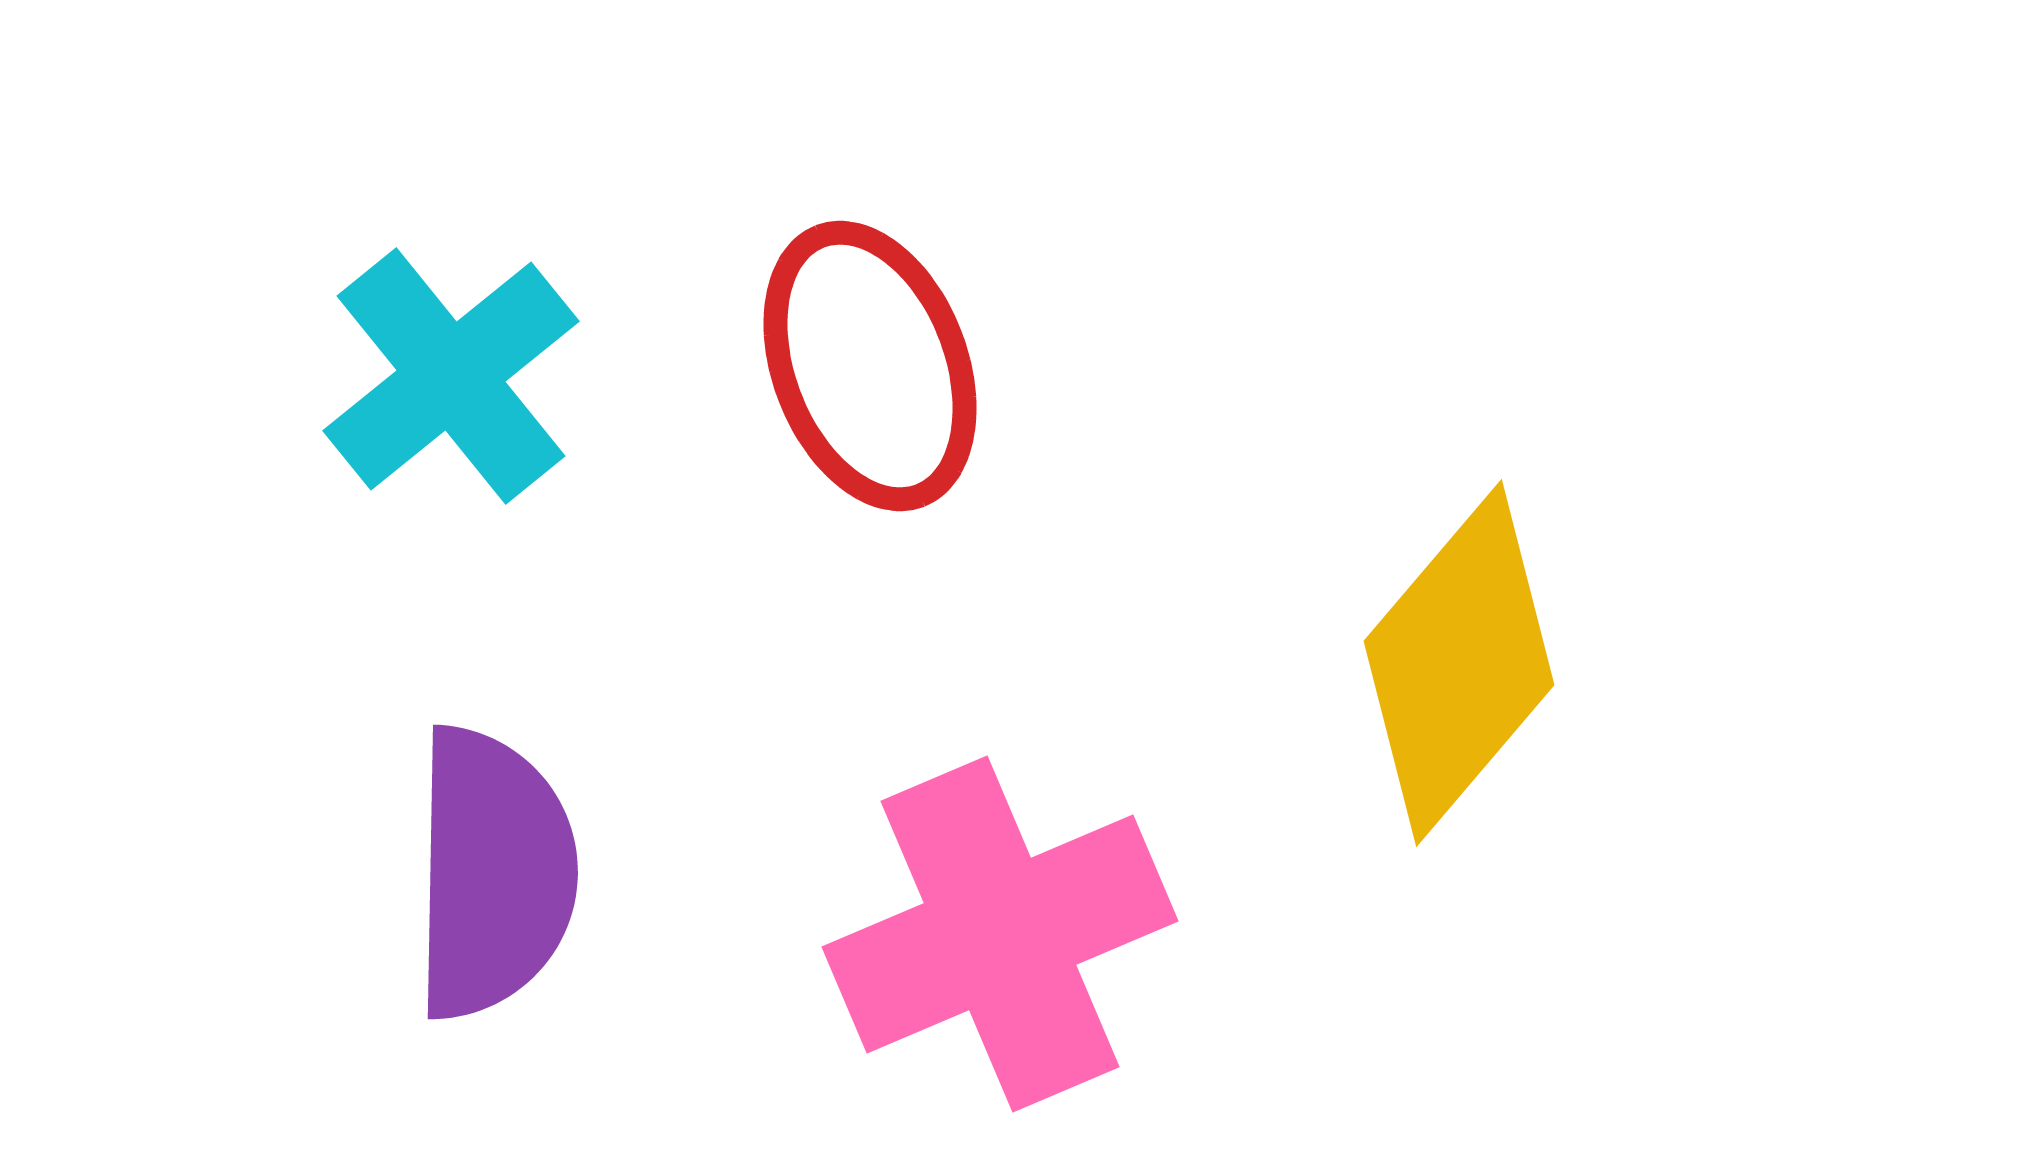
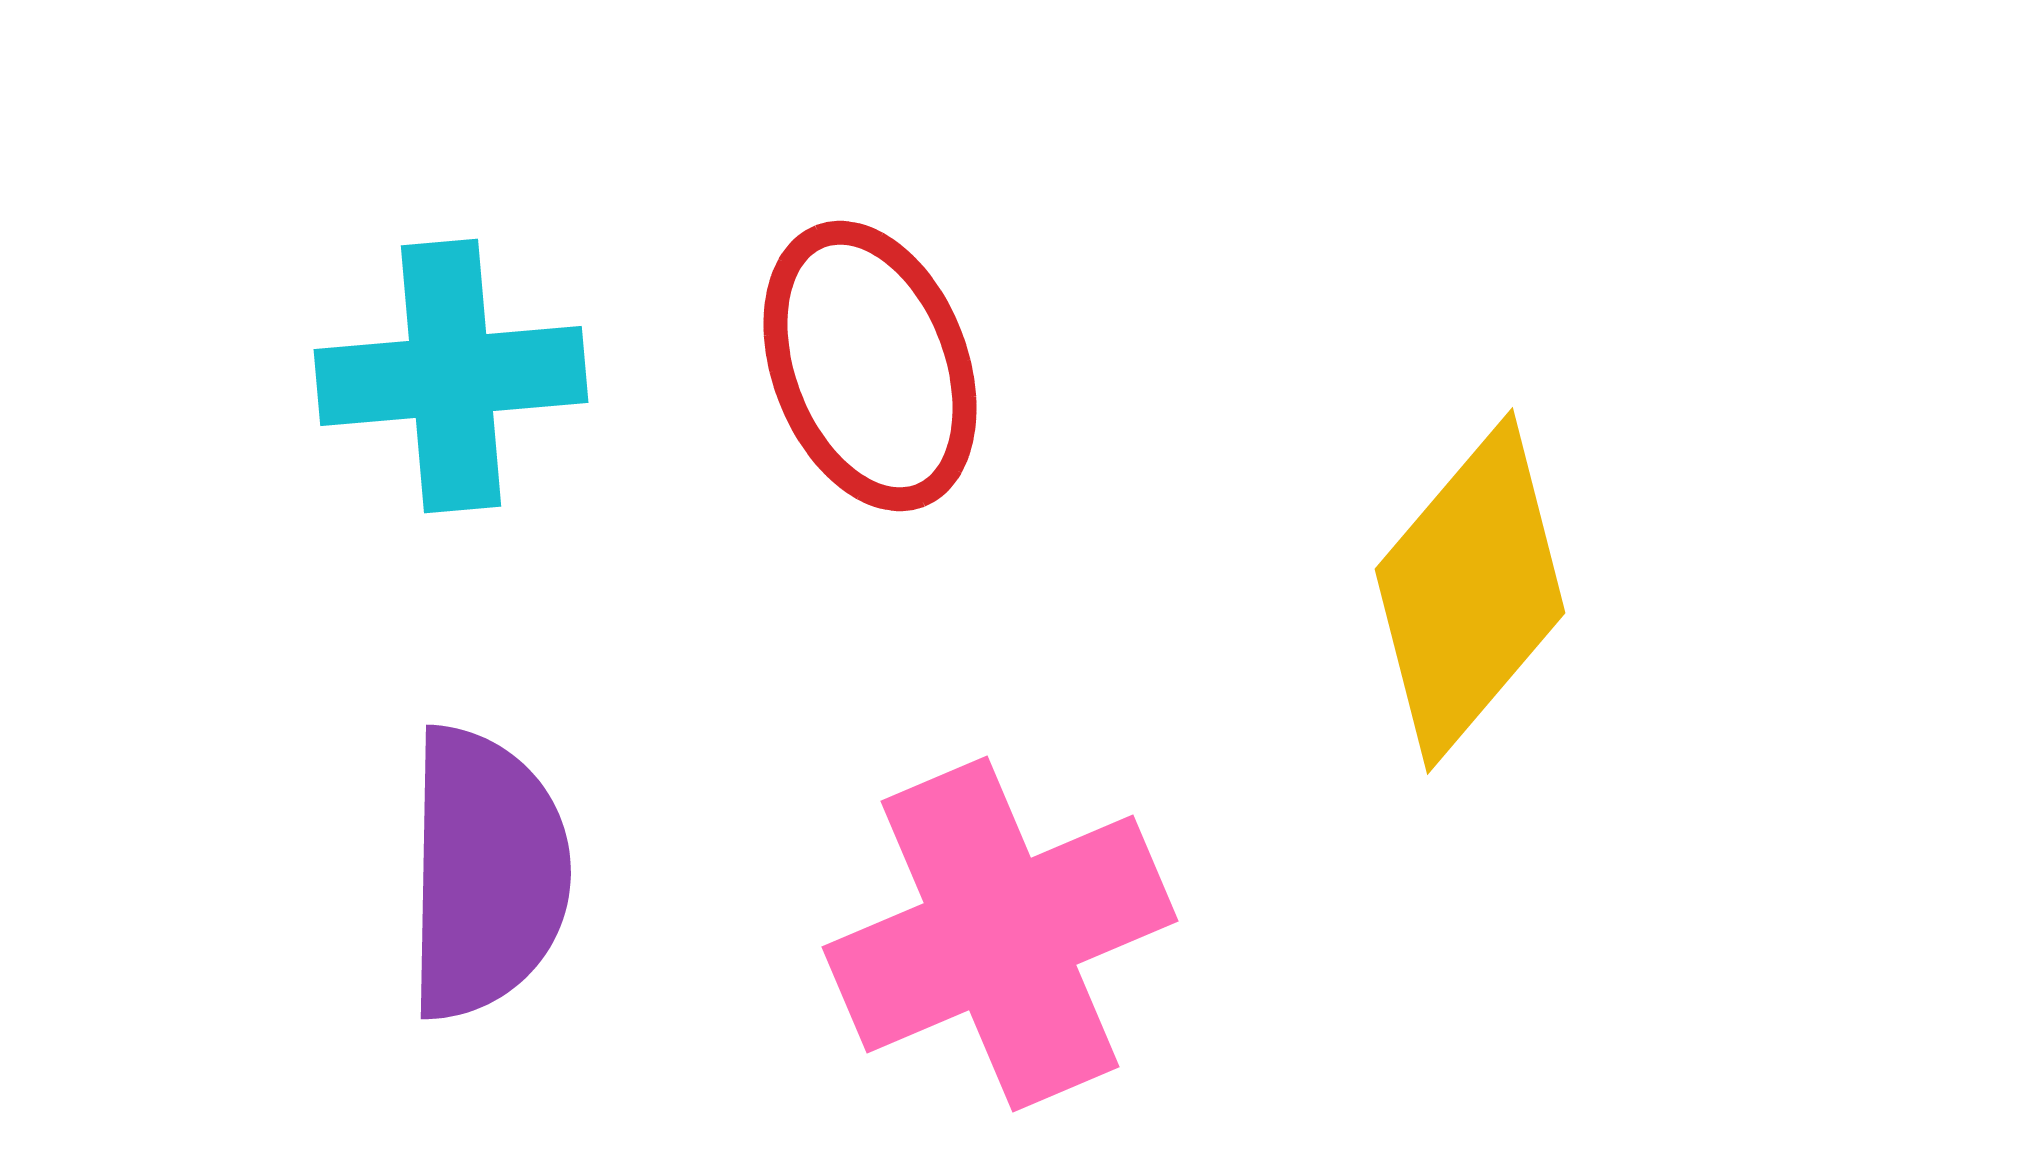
cyan cross: rotated 34 degrees clockwise
yellow diamond: moved 11 px right, 72 px up
purple semicircle: moved 7 px left
